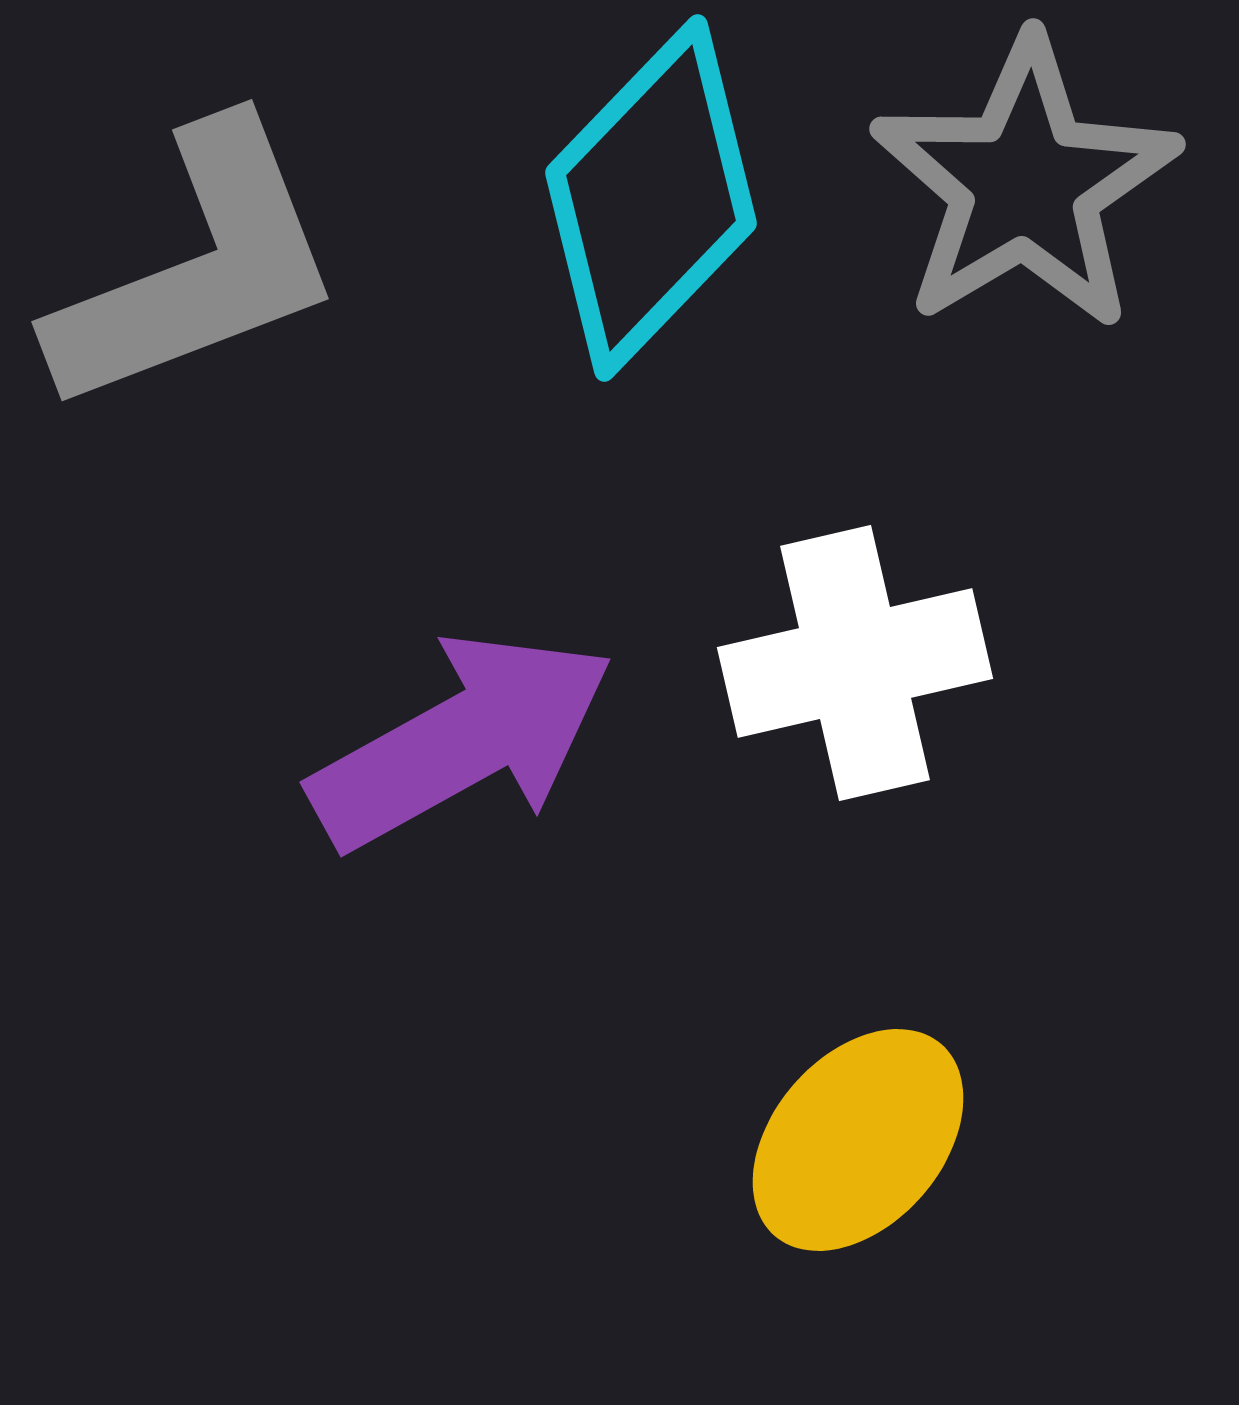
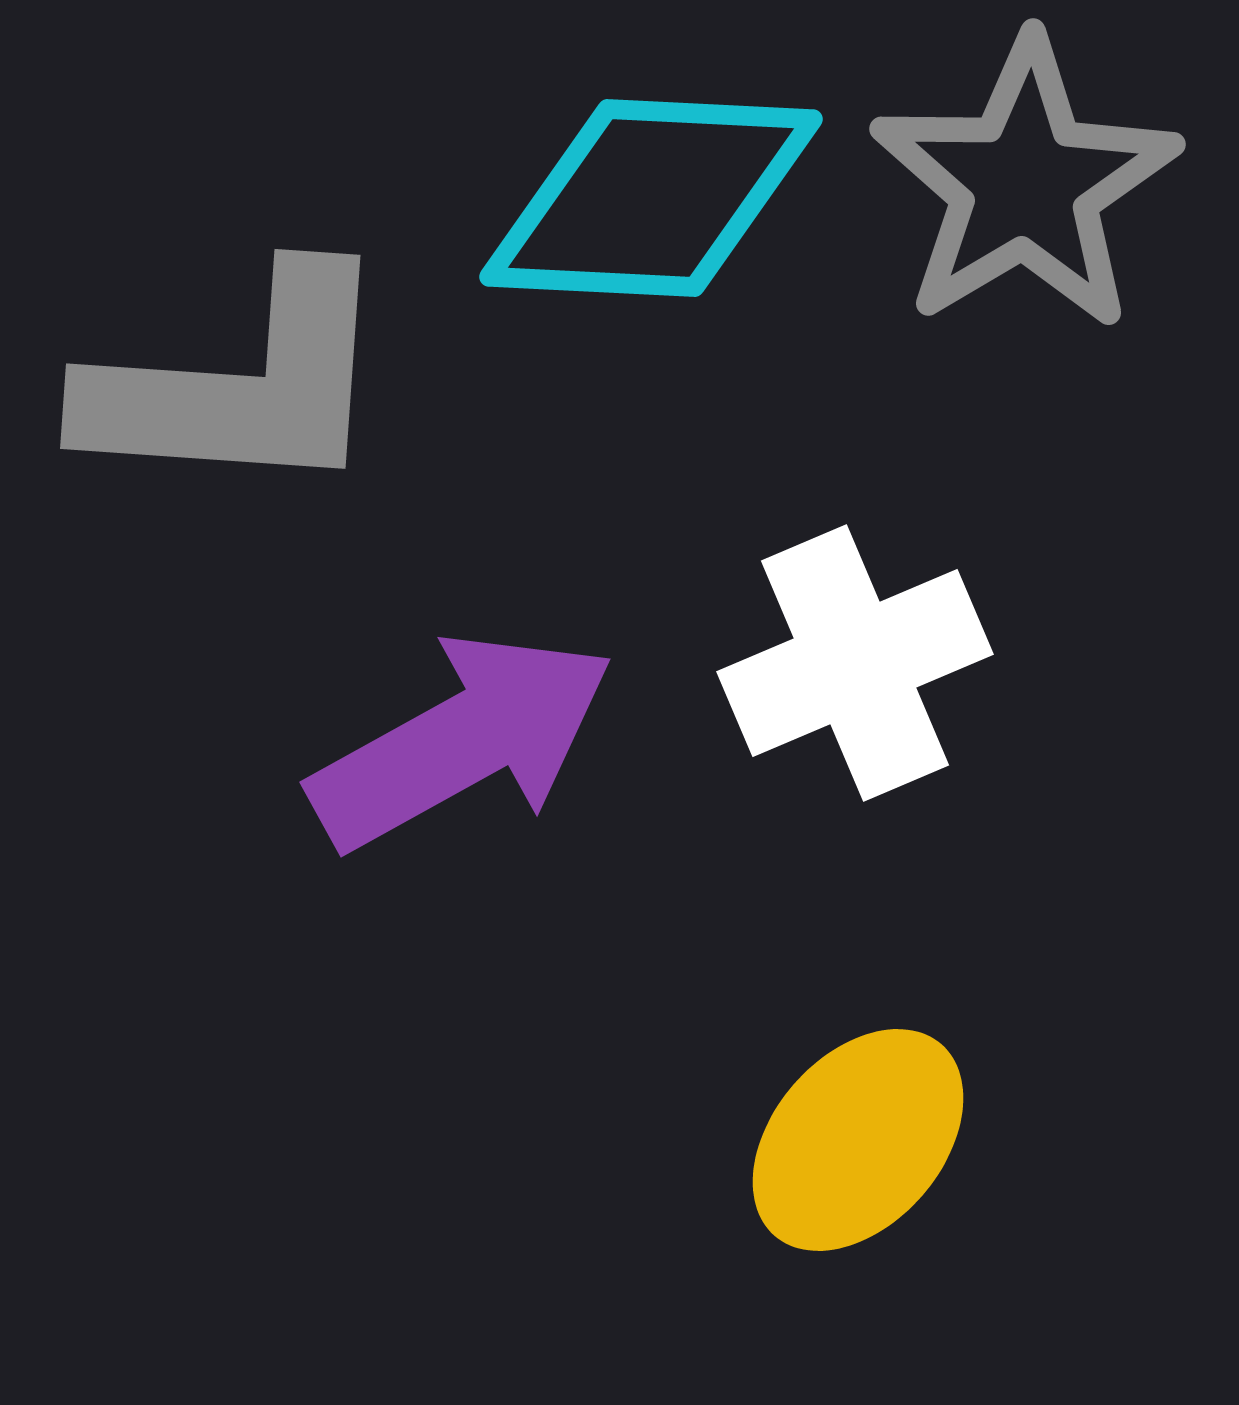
cyan diamond: rotated 49 degrees clockwise
gray L-shape: moved 42 px right, 117 px down; rotated 25 degrees clockwise
white cross: rotated 10 degrees counterclockwise
